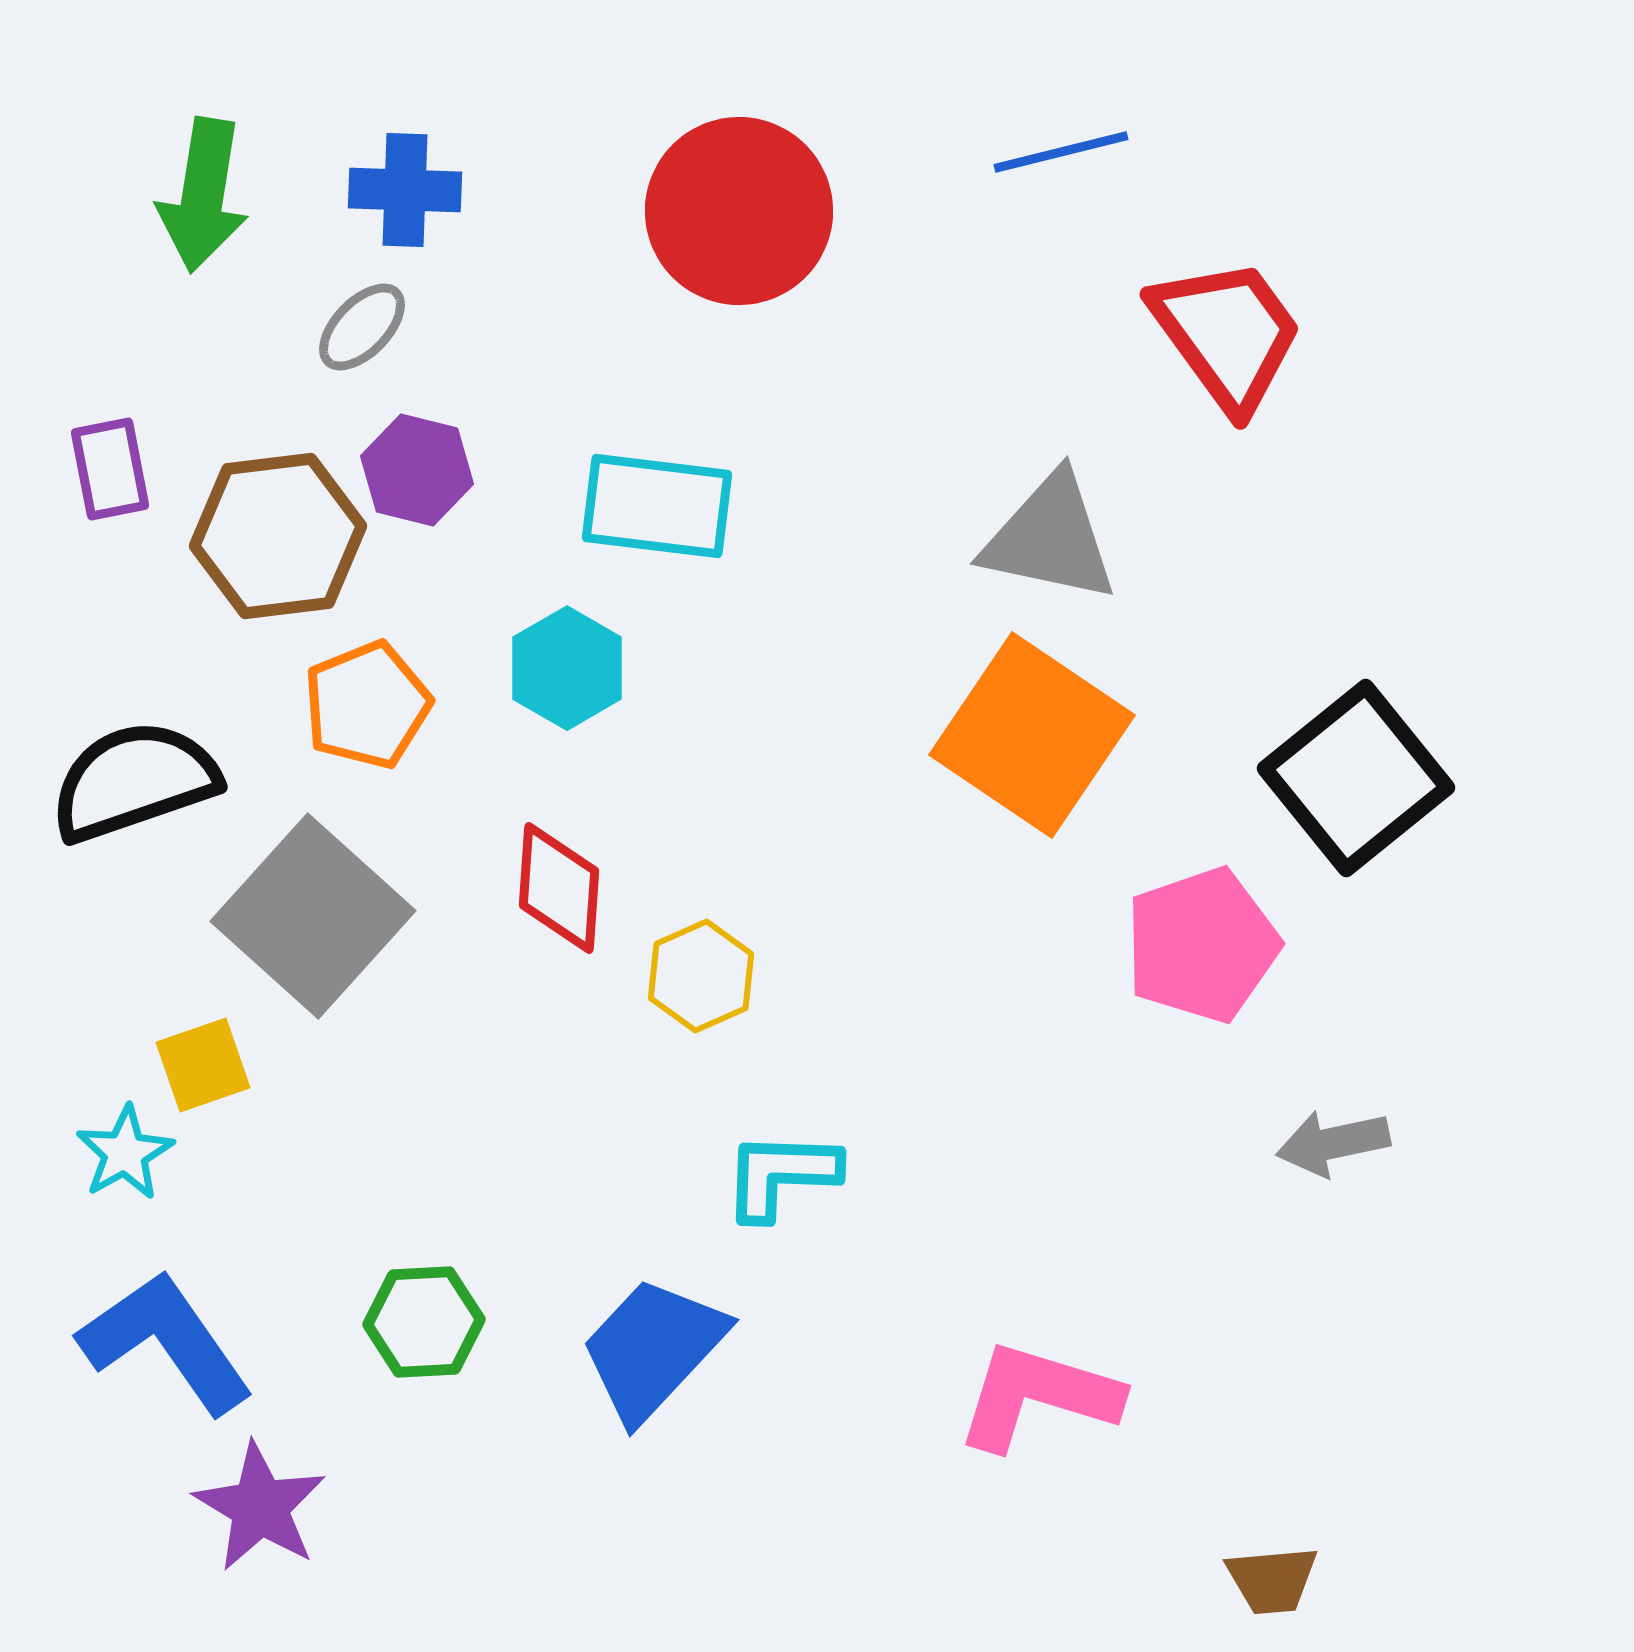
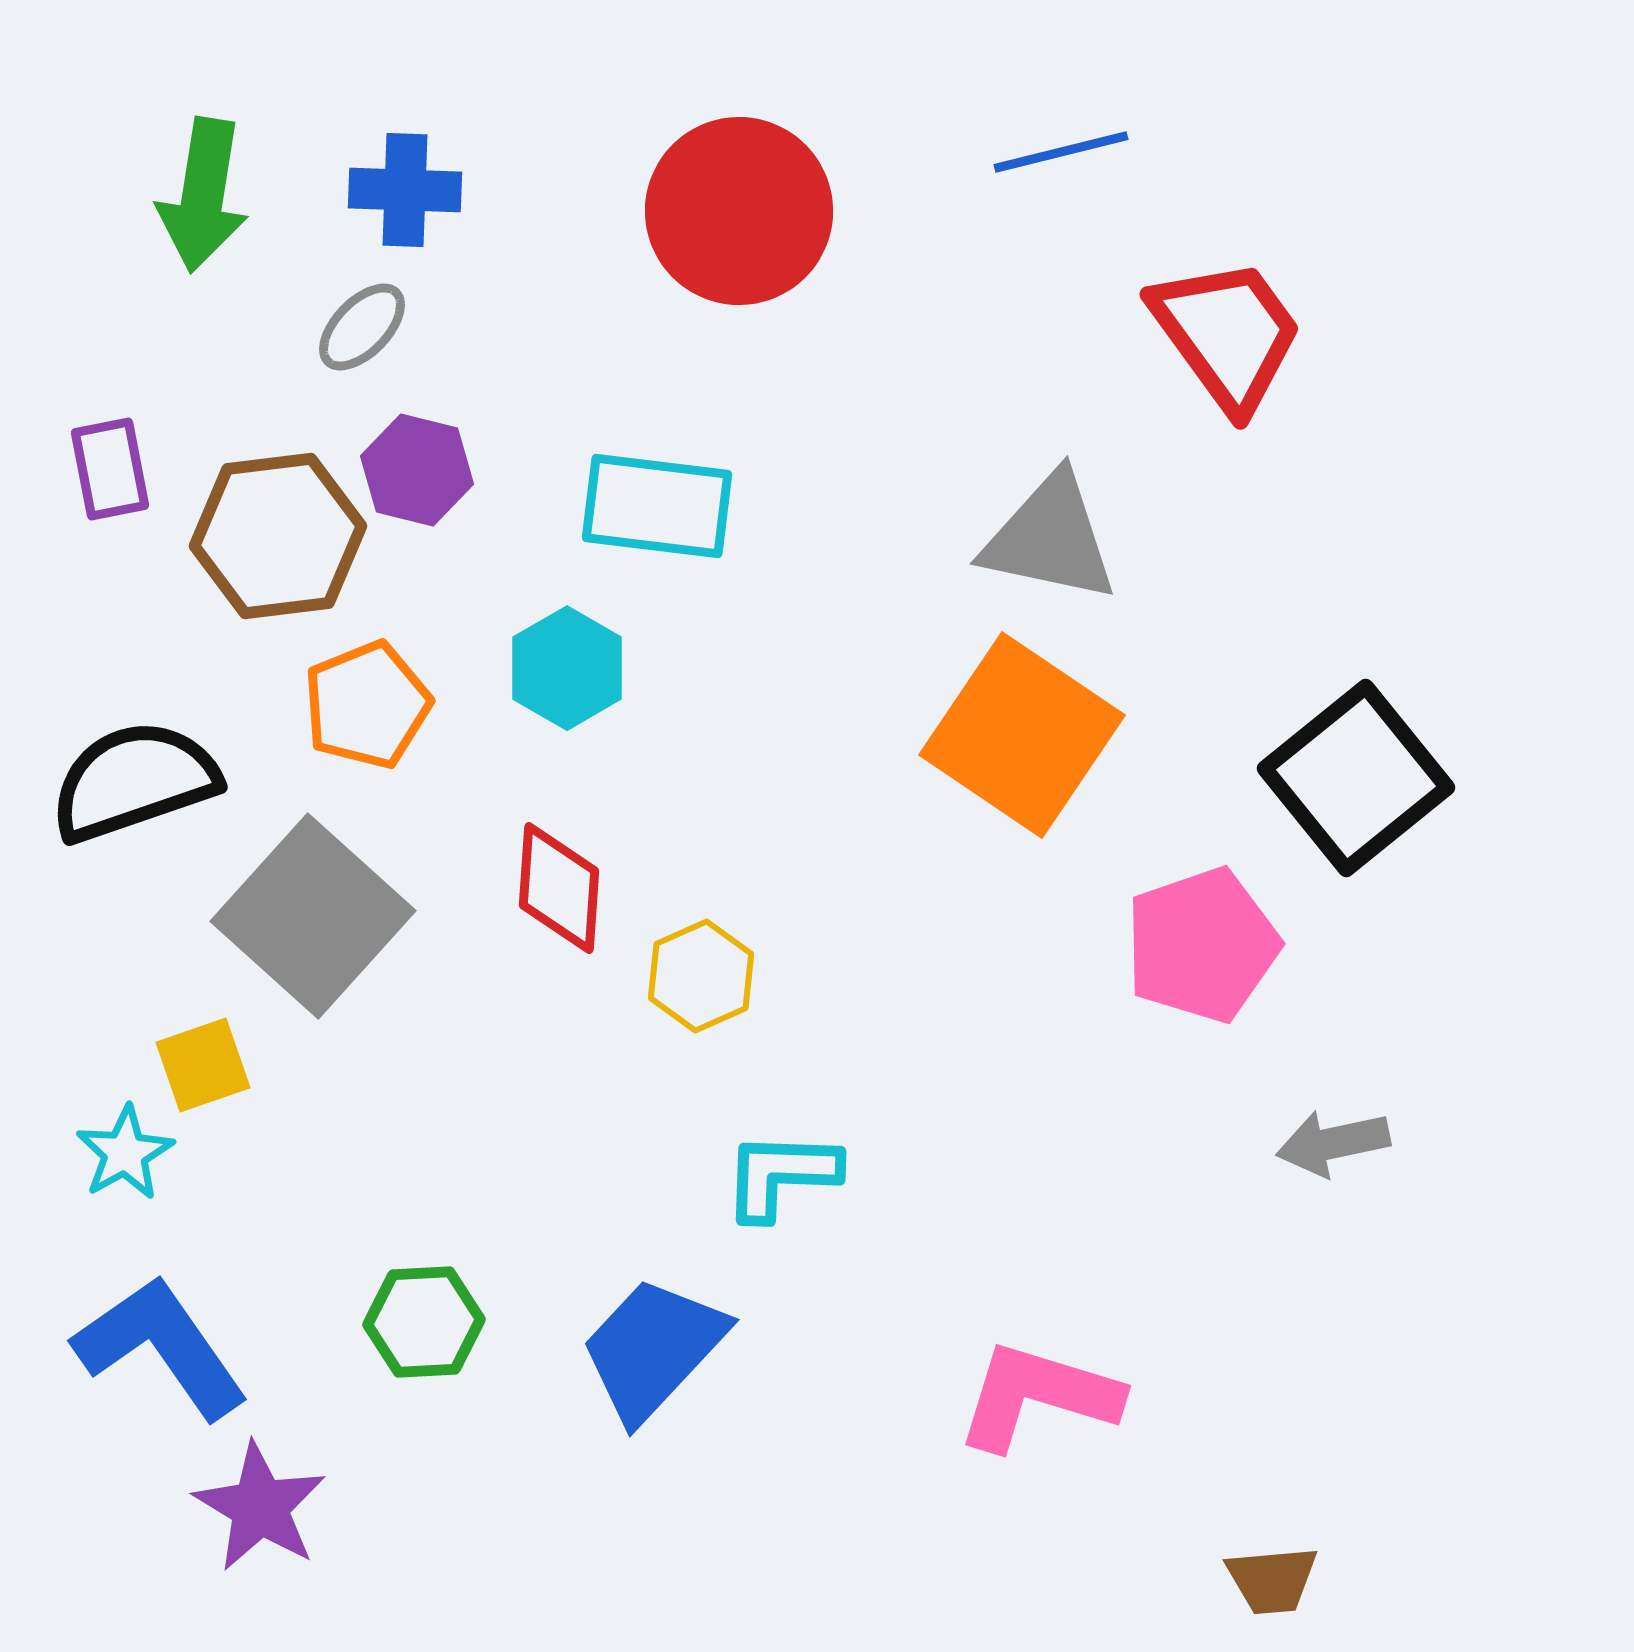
orange square: moved 10 px left
blue L-shape: moved 5 px left, 5 px down
